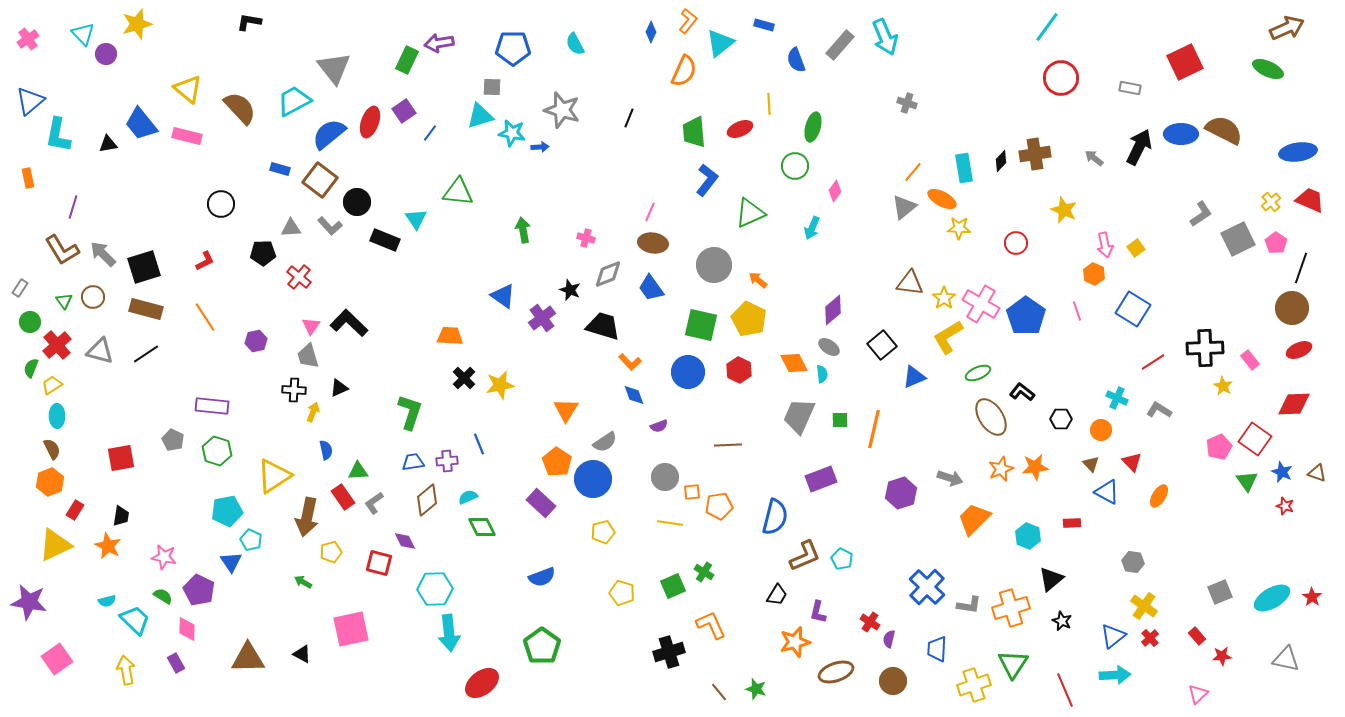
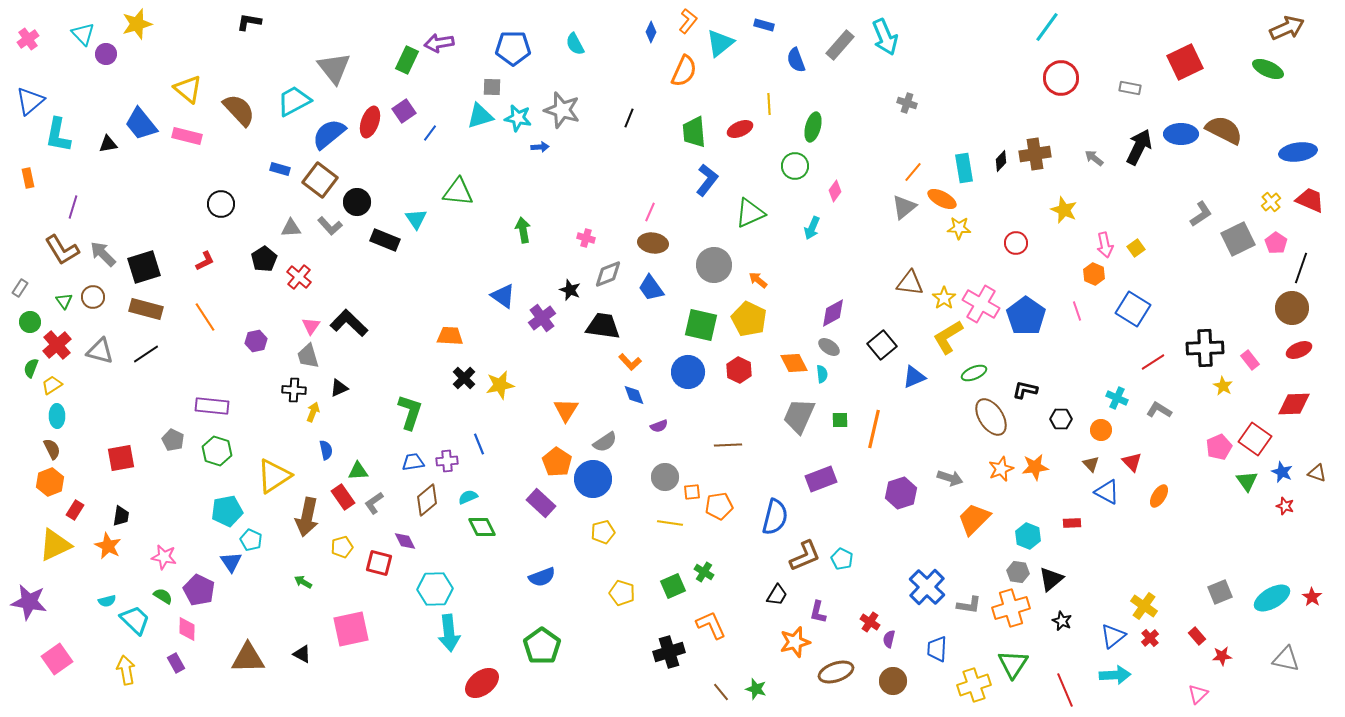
brown semicircle at (240, 108): moved 1 px left, 2 px down
cyan star at (512, 133): moved 6 px right, 15 px up
black pentagon at (263, 253): moved 1 px right, 6 px down; rotated 30 degrees counterclockwise
purple diamond at (833, 310): moved 3 px down; rotated 12 degrees clockwise
black trapezoid at (603, 326): rotated 9 degrees counterclockwise
green ellipse at (978, 373): moved 4 px left
black L-shape at (1022, 392): moved 3 px right, 2 px up; rotated 25 degrees counterclockwise
yellow pentagon at (331, 552): moved 11 px right, 5 px up
gray hexagon at (1133, 562): moved 115 px left, 10 px down
brown line at (719, 692): moved 2 px right
